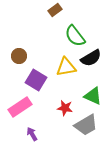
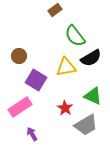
red star: rotated 21 degrees clockwise
